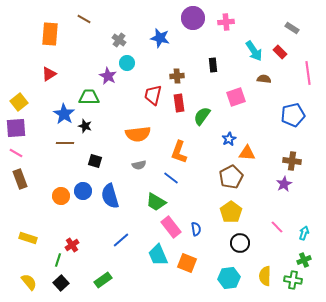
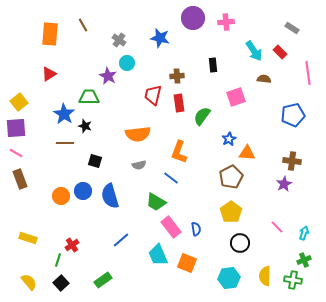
brown line at (84, 19): moved 1 px left, 6 px down; rotated 32 degrees clockwise
